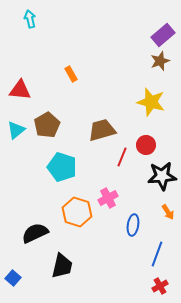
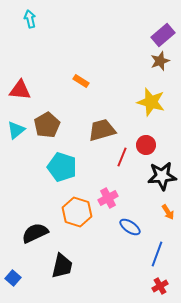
orange rectangle: moved 10 px right, 7 px down; rotated 28 degrees counterclockwise
blue ellipse: moved 3 px left, 2 px down; rotated 65 degrees counterclockwise
